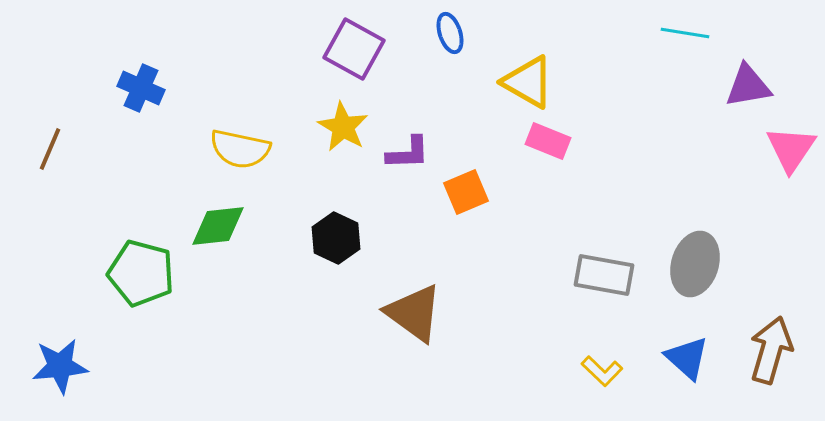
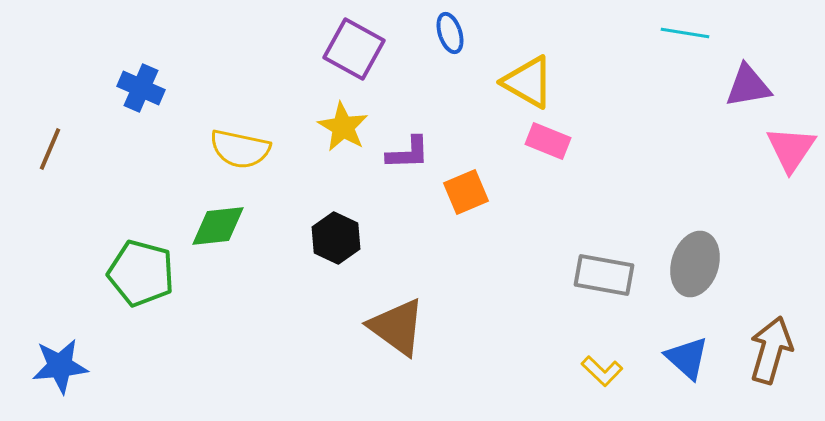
brown triangle: moved 17 px left, 14 px down
